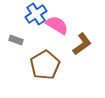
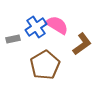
blue cross: moved 13 px down
gray rectangle: moved 3 px left, 1 px up; rotated 32 degrees counterclockwise
